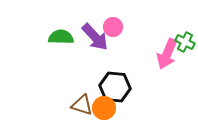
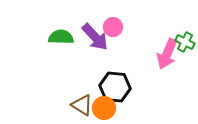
brown triangle: rotated 15 degrees clockwise
